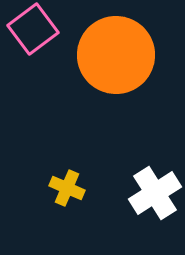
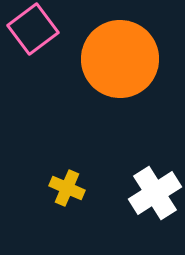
orange circle: moved 4 px right, 4 px down
